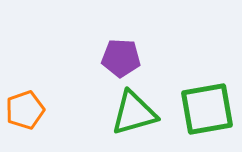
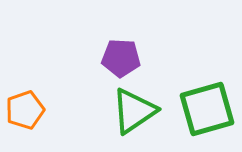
green square: rotated 6 degrees counterclockwise
green triangle: moved 2 px up; rotated 18 degrees counterclockwise
